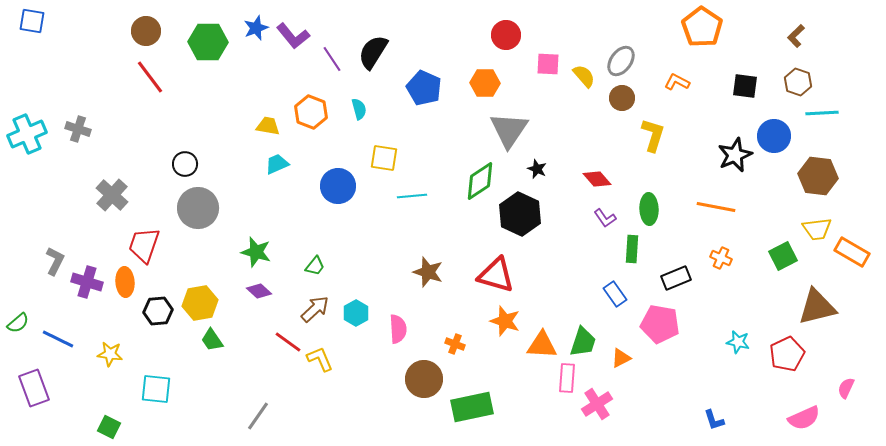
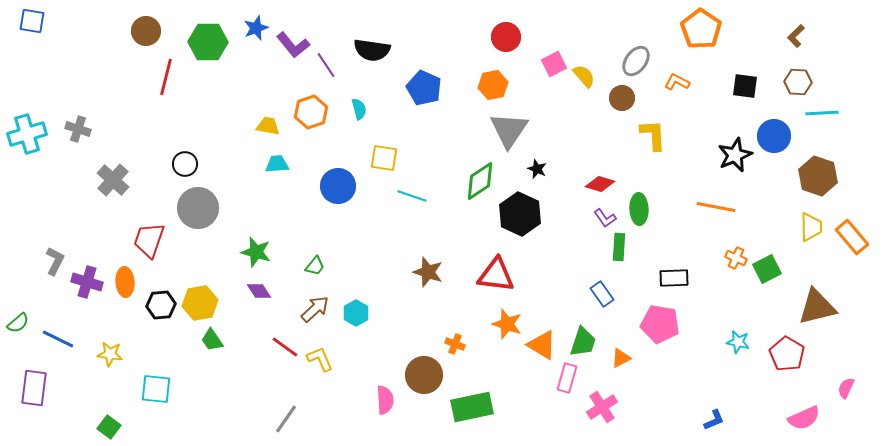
orange pentagon at (702, 27): moved 1 px left, 2 px down
red circle at (506, 35): moved 2 px down
purple L-shape at (293, 36): moved 9 px down
black semicircle at (373, 52): moved 1 px left, 2 px up; rotated 114 degrees counterclockwise
purple line at (332, 59): moved 6 px left, 6 px down
gray ellipse at (621, 61): moved 15 px right
pink square at (548, 64): moved 6 px right; rotated 30 degrees counterclockwise
red line at (150, 77): moved 16 px right; rotated 51 degrees clockwise
brown hexagon at (798, 82): rotated 16 degrees counterclockwise
orange hexagon at (485, 83): moved 8 px right, 2 px down; rotated 12 degrees counterclockwise
orange hexagon at (311, 112): rotated 20 degrees clockwise
cyan cross at (27, 134): rotated 6 degrees clockwise
yellow L-shape at (653, 135): rotated 20 degrees counterclockwise
cyan trapezoid at (277, 164): rotated 20 degrees clockwise
brown hexagon at (818, 176): rotated 12 degrees clockwise
red diamond at (597, 179): moved 3 px right, 5 px down; rotated 32 degrees counterclockwise
gray cross at (112, 195): moved 1 px right, 15 px up
cyan line at (412, 196): rotated 24 degrees clockwise
green ellipse at (649, 209): moved 10 px left
yellow trapezoid at (817, 229): moved 6 px left, 2 px up; rotated 84 degrees counterclockwise
red trapezoid at (144, 245): moved 5 px right, 5 px up
green rectangle at (632, 249): moved 13 px left, 2 px up
orange rectangle at (852, 252): moved 15 px up; rotated 20 degrees clockwise
green square at (783, 256): moved 16 px left, 13 px down
orange cross at (721, 258): moved 15 px right
red triangle at (496, 275): rotated 9 degrees counterclockwise
black rectangle at (676, 278): moved 2 px left; rotated 20 degrees clockwise
purple diamond at (259, 291): rotated 15 degrees clockwise
blue rectangle at (615, 294): moved 13 px left
black hexagon at (158, 311): moved 3 px right, 6 px up
orange star at (505, 321): moved 2 px right, 3 px down
pink semicircle at (398, 329): moved 13 px left, 71 px down
red line at (288, 342): moved 3 px left, 5 px down
orange triangle at (542, 345): rotated 28 degrees clockwise
red pentagon at (787, 354): rotated 16 degrees counterclockwise
pink rectangle at (567, 378): rotated 12 degrees clockwise
brown circle at (424, 379): moved 4 px up
purple rectangle at (34, 388): rotated 27 degrees clockwise
pink cross at (597, 404): moved 5 px right, 3 px down
gray line at (258, 416): moved 28 px right, 3 px down
blue L-shape at (714, 420): rotated 95 degrees counterclockwise
green square at (109, 427): rotated 10 degrees clockwise
